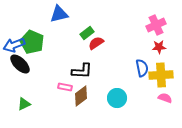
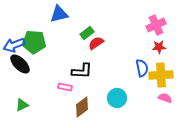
green pentagon: moved 2 px right; rotated 20 degrees counterclockwise
brown diamond: moved 1 px right, 11 px down
green triangle: moved 2 px left, 1 px down
